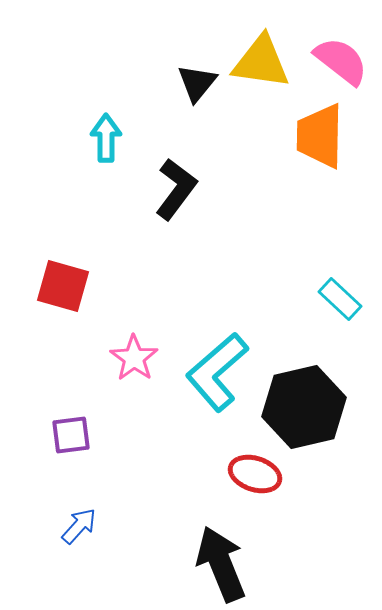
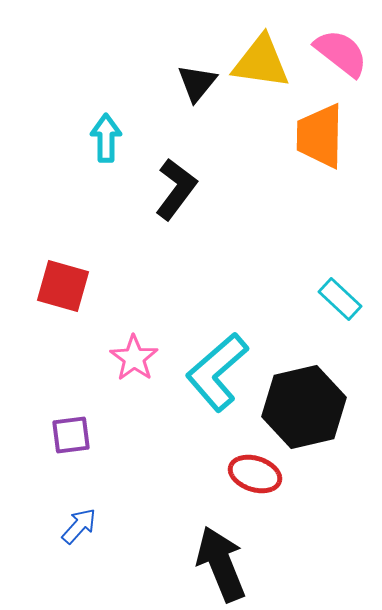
pink semicircle: moved 8 px up
